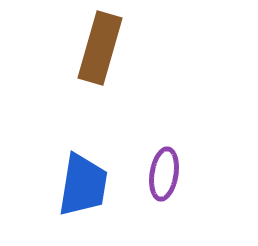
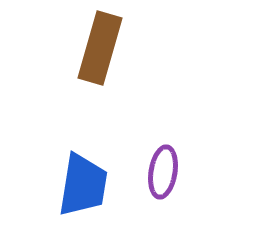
purple ellipse: moved 1 px left, 2 px up
